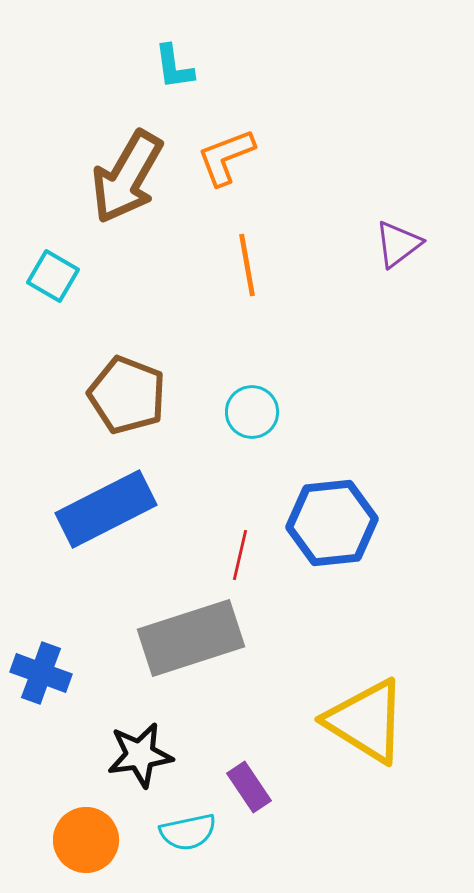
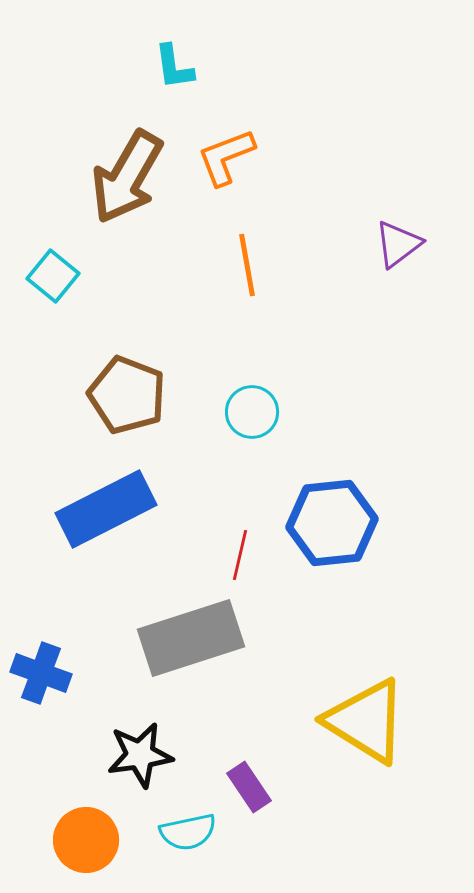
cyan square: rotated 9 degrees clockwise
